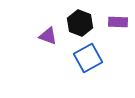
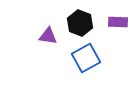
purple triangle: rotated 12 degrees counterclockwise
blue square: moved 2 px left
